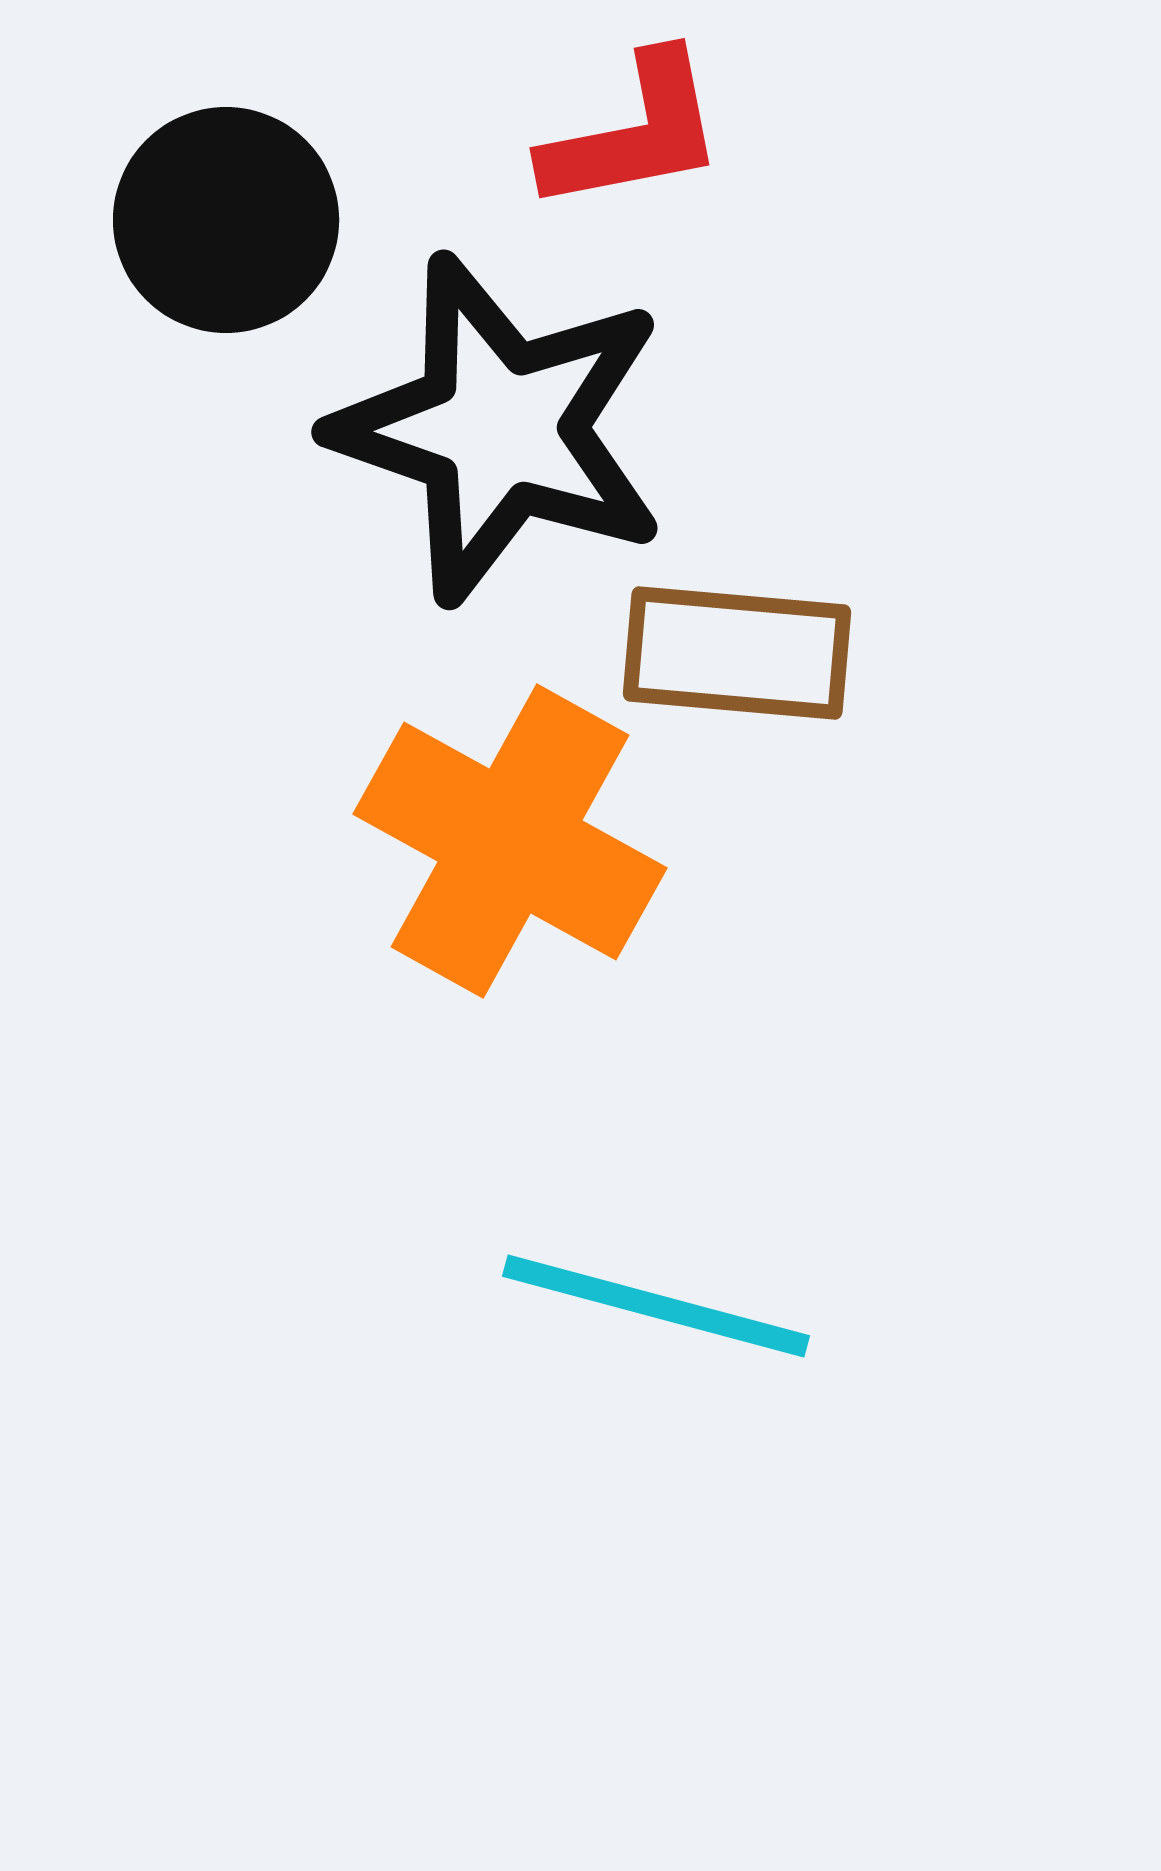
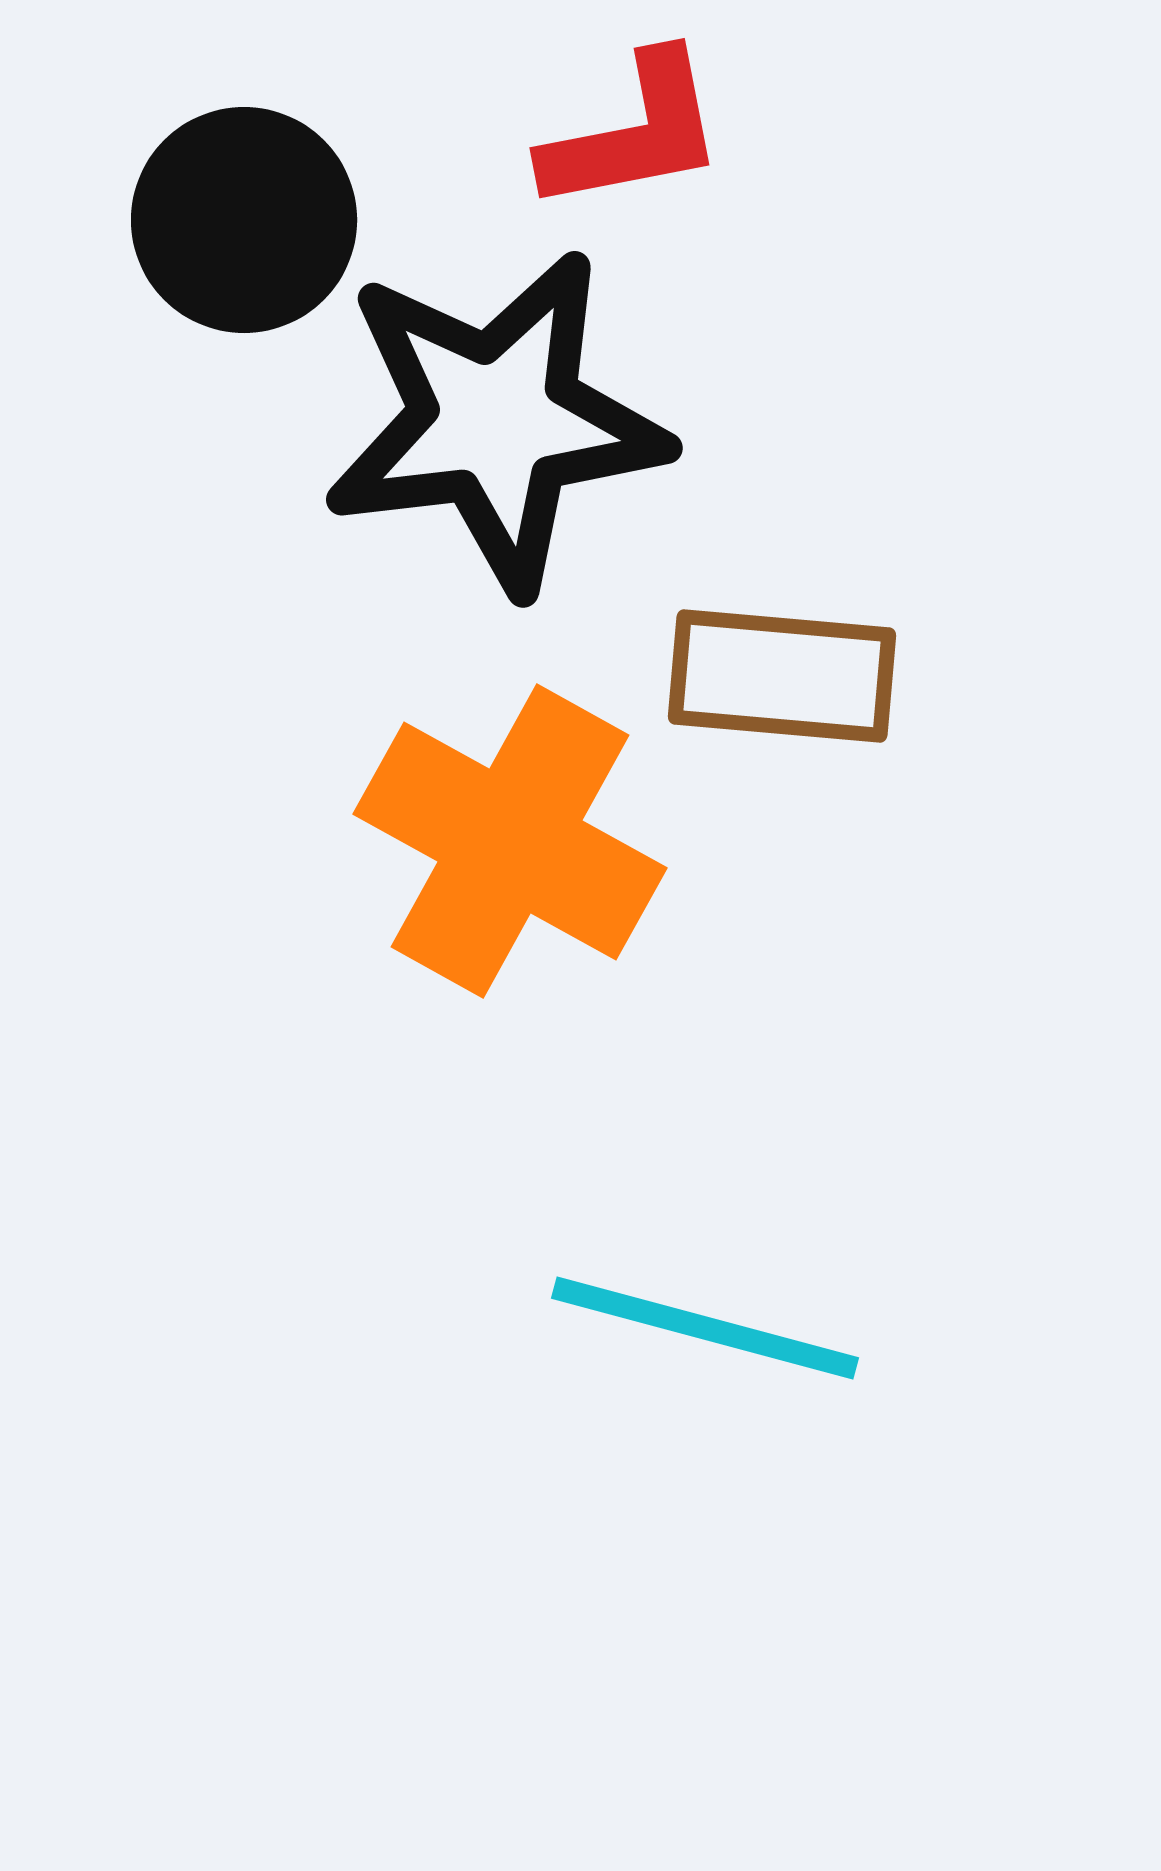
black circle: moved 18 px right
black star: moved 4 px left, 8 px up; rotated 26 degrees counterclockwise
brown rectangle: moved 45 px right, 23 px down
cyan line: moved 49 px right, 22 px down
